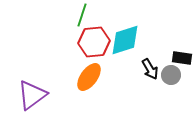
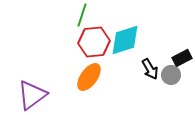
black rectangle: rotated 36 degrees counterclockwise
